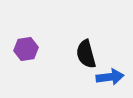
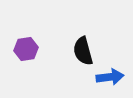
black semicircle: moved 3 px left, 3 px up
